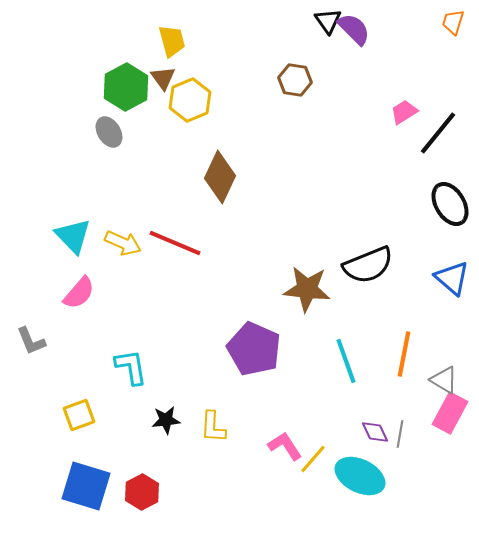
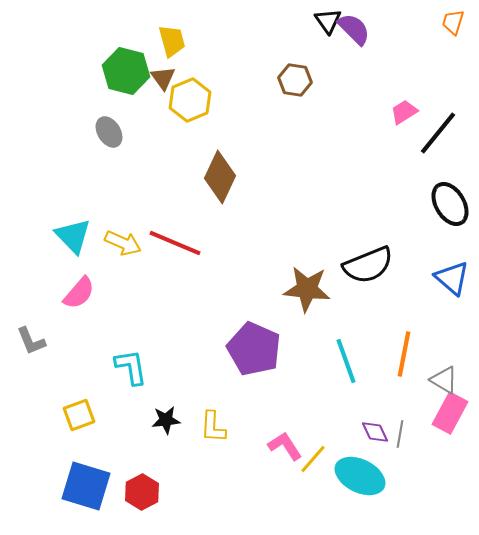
green hexagon: moved 16 px up; rotated 18 degrees counterclockwise
